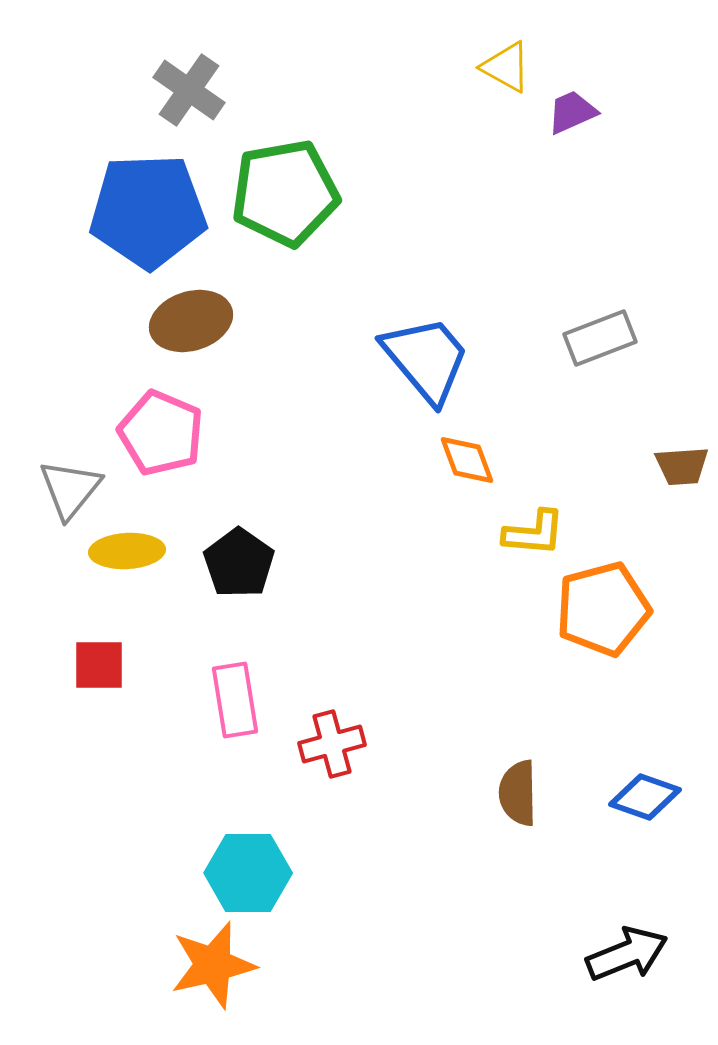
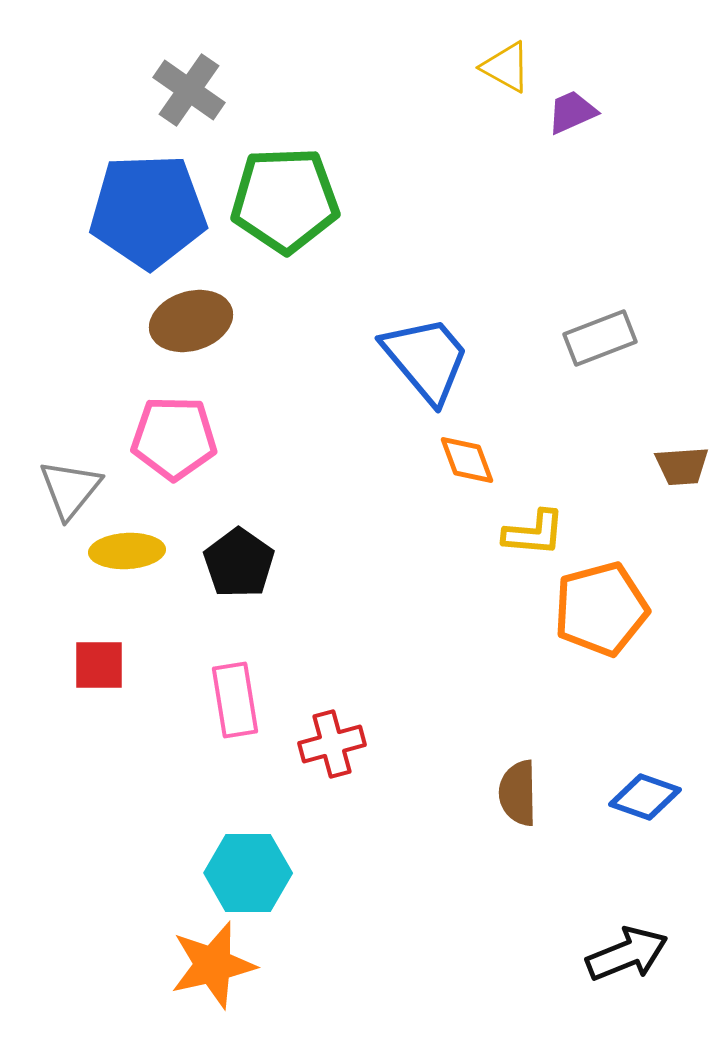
green pentagon: moved 7 px down; rotated 8 degrees clockwise
pink pentagon: moved 13 px right, 5 px down; rotated 22 degrees counterclockwise
orange pentagon: moved 2 px left
